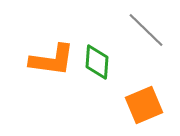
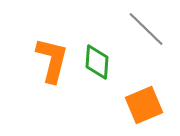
gray line: moved 1 px up
orange L-shape: rotated 84 degrees counterclockwise
